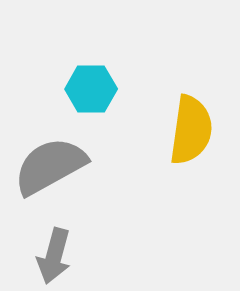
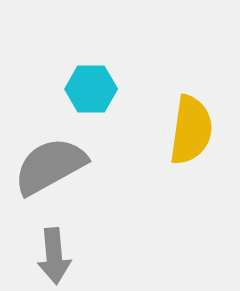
gray arrow: rotated 20 degrees counterclockwise
